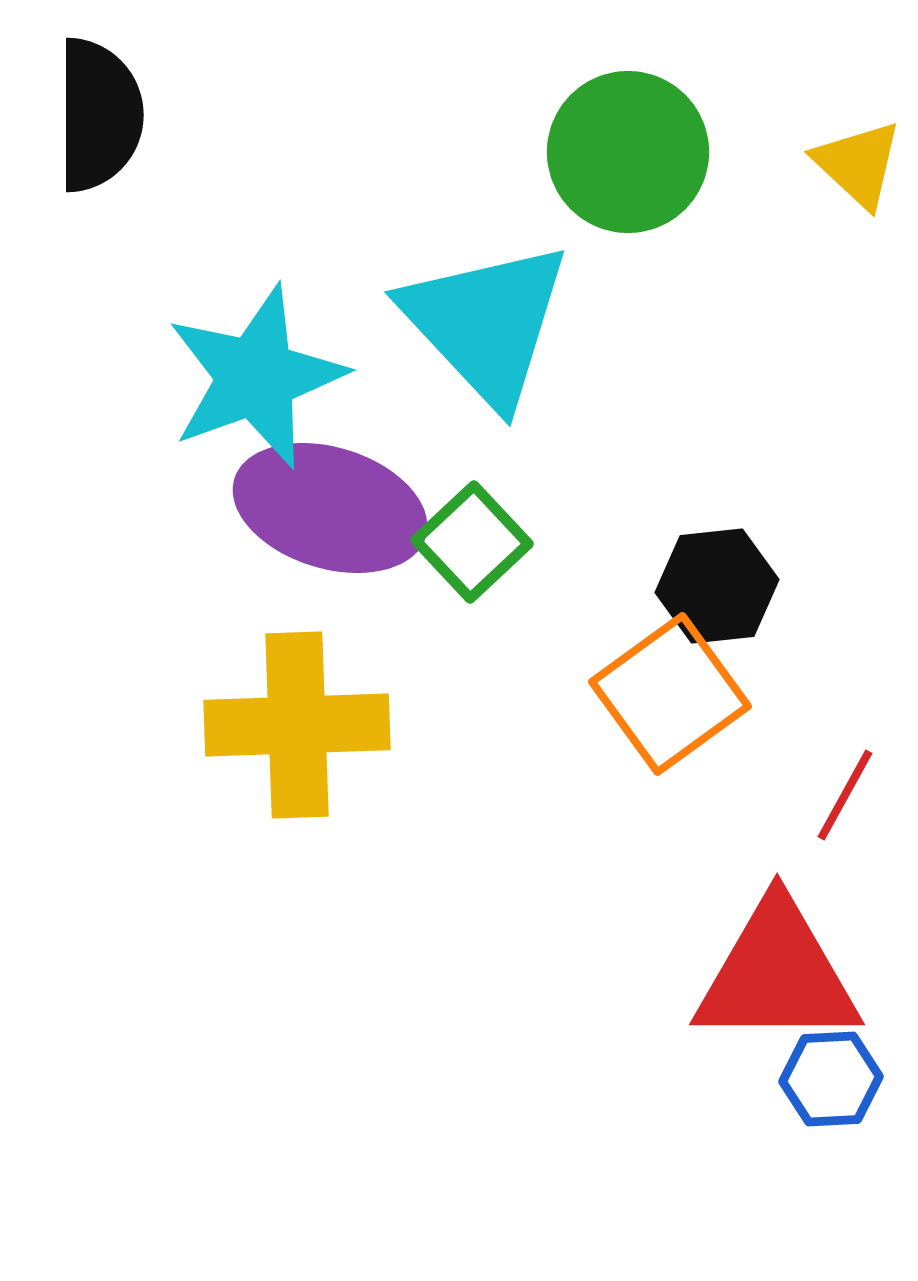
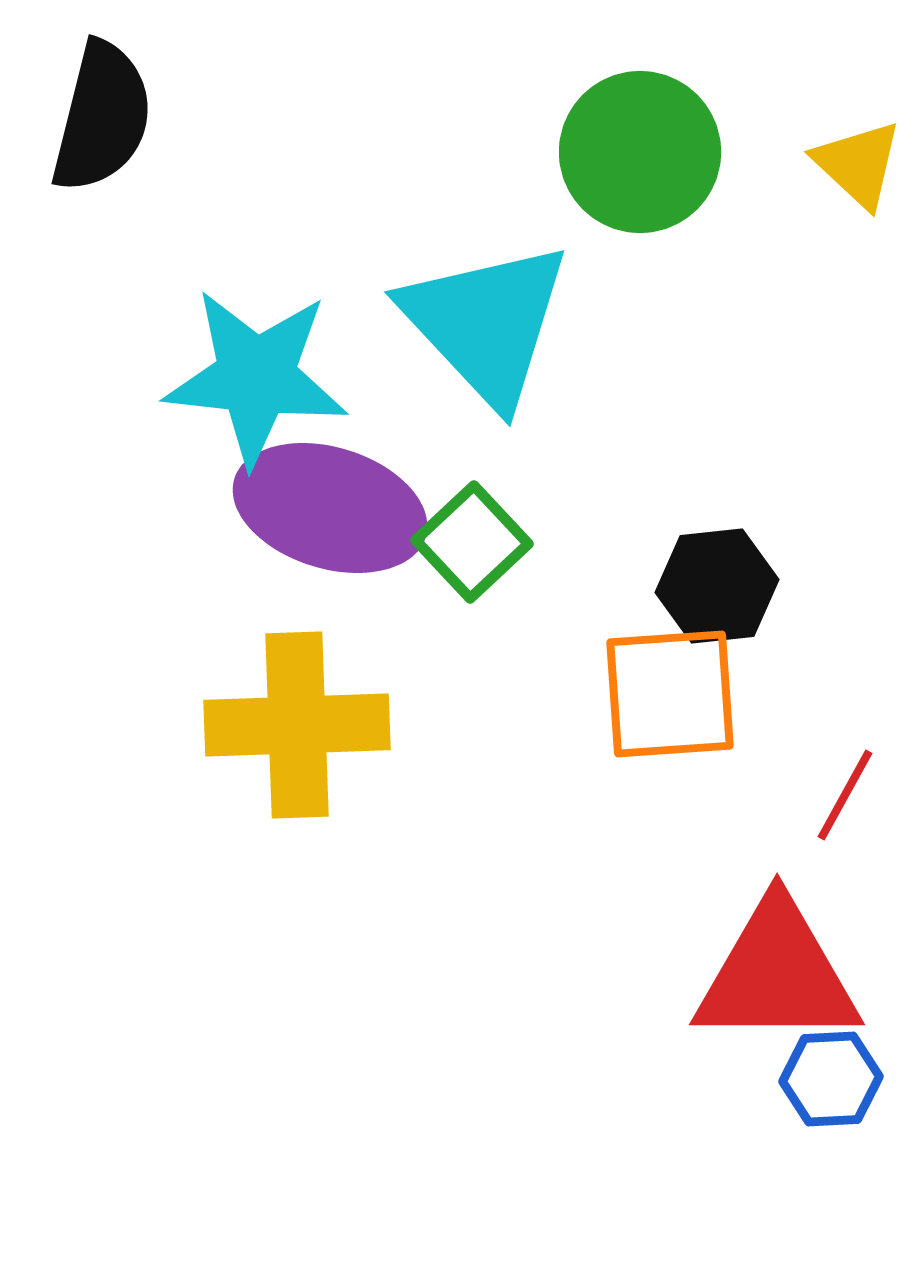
black semicircle: moved 3 px right, 2 px down; rotated 14 degrees clockwise
green circle: moved 12 px right
cyan star: rotated 26 degrees clockwise
orange square: rotated 32 degrees clockwise
